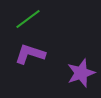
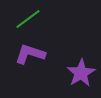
purple star: rotated 12 degrees counterclockwise
